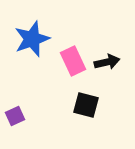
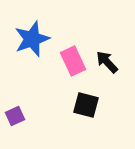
black arrow: rotated 120 degrees counterclockwise
